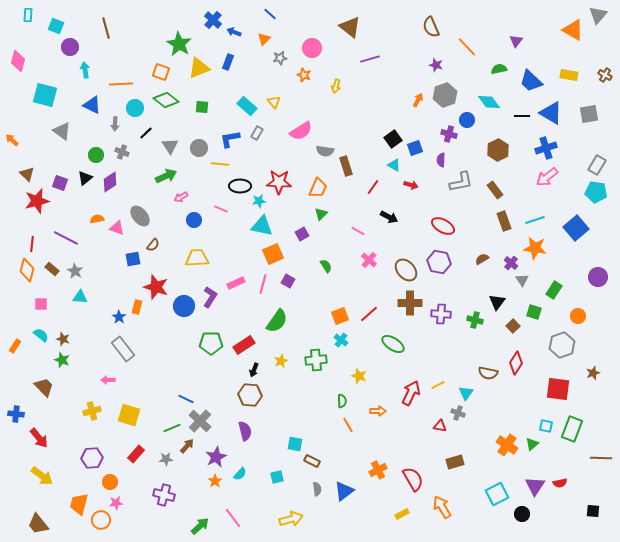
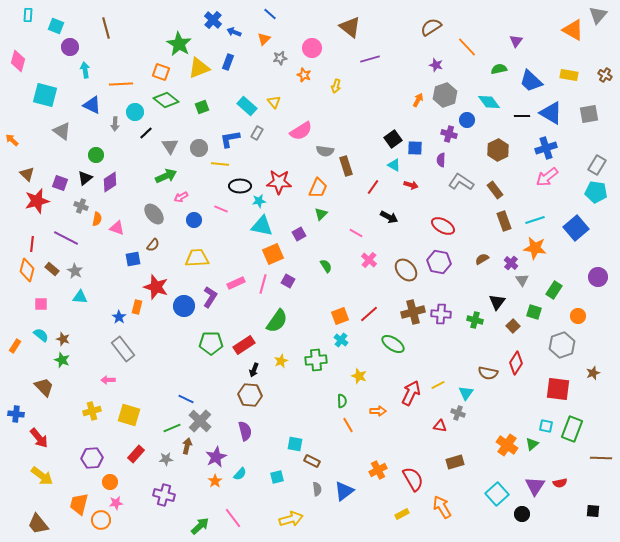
brown semicircle at (431, 27): rotated 80 degrees clockwise
green square at (202, 107): rotated 24 degrees counterclockwise
cyan circle at (135, 108): moved 4 px down
blue square at (415, 148): rotated 21 degrees clockwise
gray cross at (122, 152): moved 41 px left, 54 px down
gray L-shape at (461, 182): rotated 135 degrees counterclockwise
gray ellipse at (140, 216): moved 14 px right, 2 px up
orange semicircle at (97, 219): rotated 112 degrees clockwise
pink line at (358, 231): moved 2 px left, 2 px down
purple square at (302, 234): moved 3 px left
brown cross at (410, 303): moved 3 px right, 9 px down; rotated 15 degrees counterclockwise
brown arrow at (187, 446): rotated 28 degrees counterclockwise
cyan square at (497, 494): rotated 15 degrees counterclockwise
